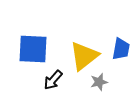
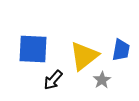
blue trapezoid: moved 1 px down
gray star: moved 3 px right, 2 px up; rotated 18 degrees counterclockwise
